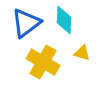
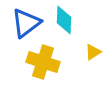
yellow triangle: moved 11 px right, 1 px up; rotated 48 degrees counterclockwise
yellow cross: rotated 12 degrees counterclockwise
